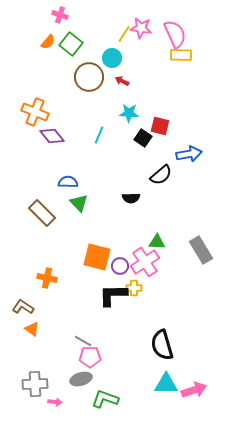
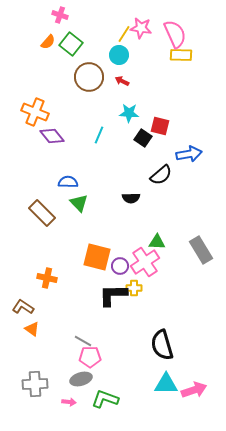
cyan circle at (112, 58): moved 7 px right, 3 px up
pink arrow at (55, 402): moved 14 px right
